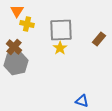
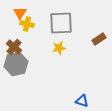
orange triangle: moved 3 px right, 2 px down
gray square: moved 7 px up
brown rectangle: rotated 16 degrees clockwise
yellow star: moved 1 px left; rotated 24 degrees clockwise
gray hexagon: moved 1 px down
